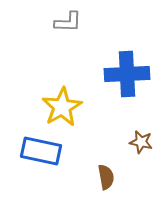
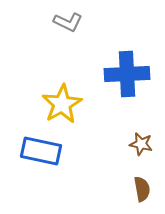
gray L-shape: rotated 24 degrees clockwise
yellow star: moved 3 px up
brown star: moved 2 px down
brown semicircle: moved 36 px right, 12 px down
